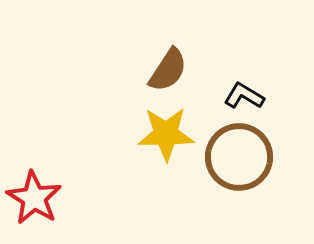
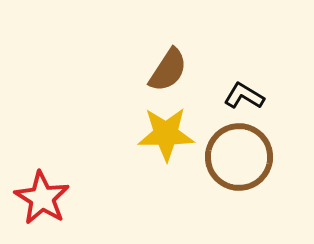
red star: moved 8 px right
